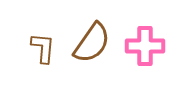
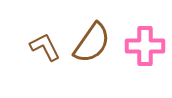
brown L-shape: moved 2 px right, 1 px up; rotated 32 degrees counterclockwise
